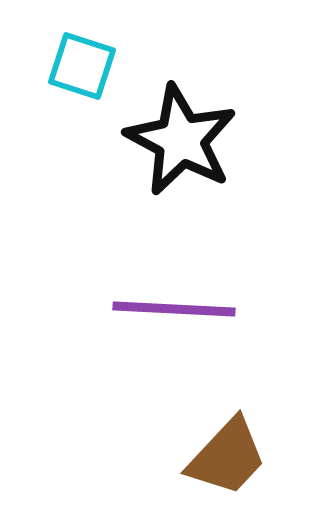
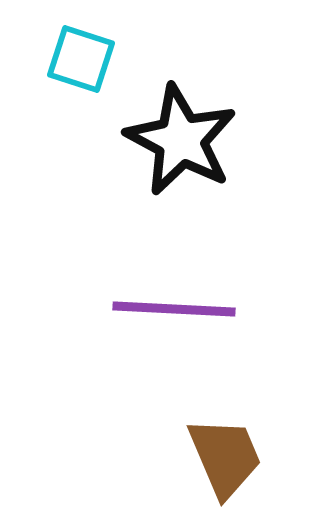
cyan square: moved 1 px left, 7 px up
brown trapezoid: moved 2 px left; rotated 66 degrees counterclockwise
